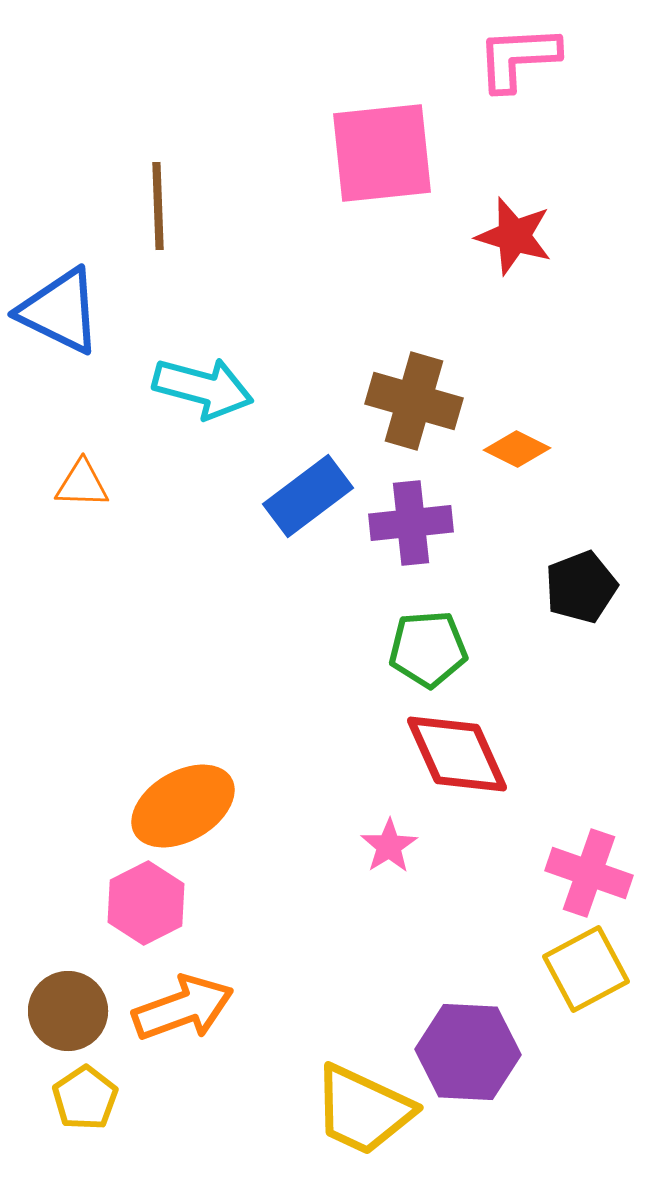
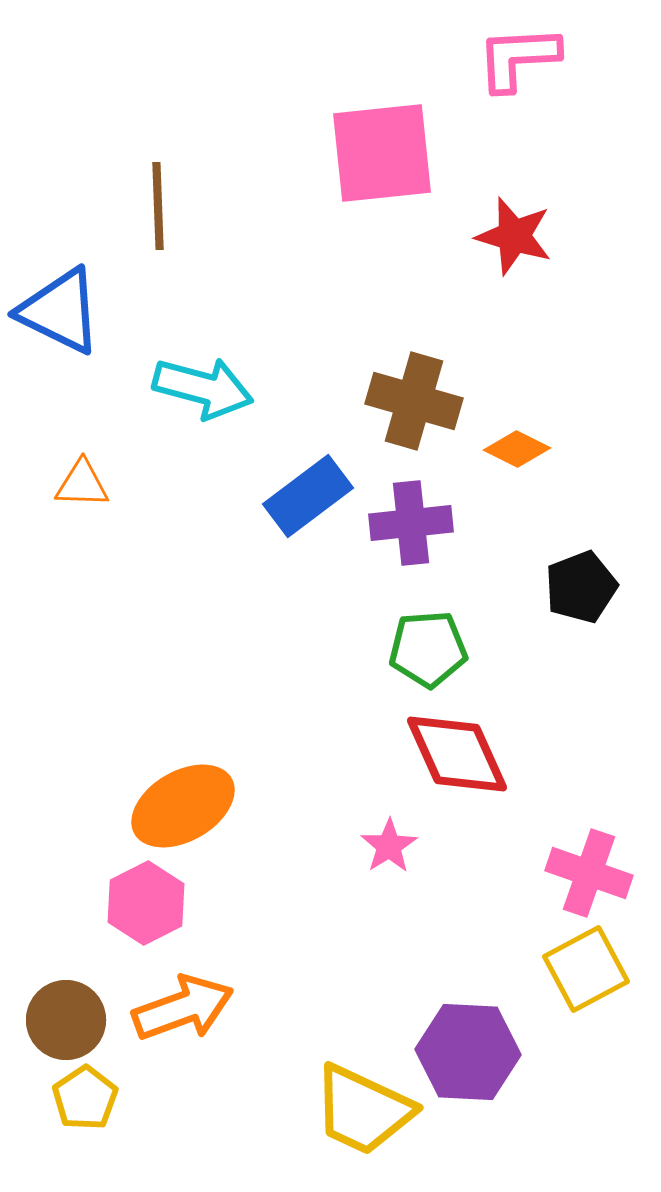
brown circle: moved 2 px left, 9 px down
